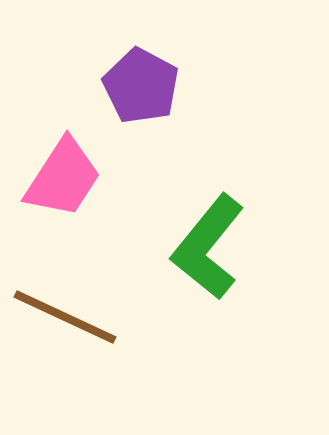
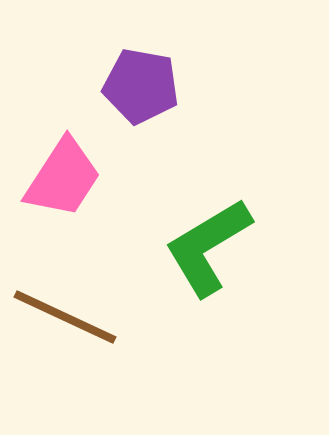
purple pentagon: rotated 18 degrees counterclockwise
green L-shape: rotated 20 degrees clockwise
